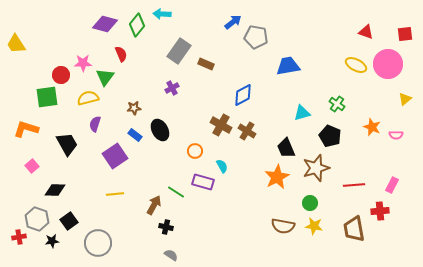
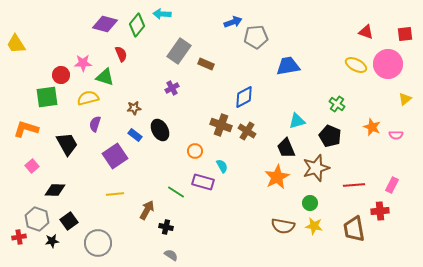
blue arrow at (233, 22): rotated 18 degrees clockwise
gray pentagon at (256, 37): rotated 15 degrees counterclockwise
green triangle at (105, 77): rotated 48 degrees counterclockwise
blue diamond at (243, 95): moved 1 px right, 2 px down
cyan triangle at (302, 113): moved 5 px left, 8 px down
brown cross at (221, 125): rotated 10 degrees counterclockwise
brown arrow at (154, 205): moved 7 px left, 5 px down
